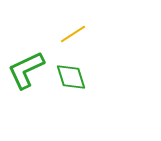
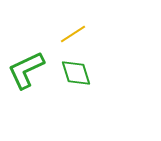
green diamond: moved 5 px right, 4 px up
